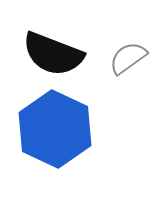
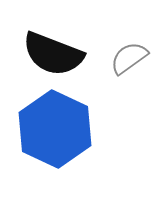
gray semicircle: moved 1 px right
